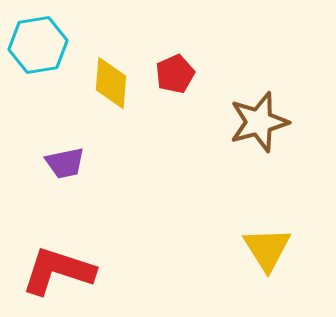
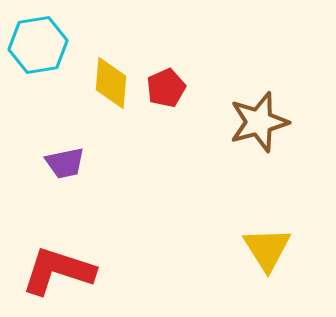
red pentagon: moved 9 px left, 14 px down
